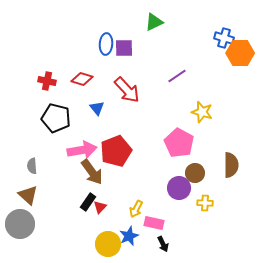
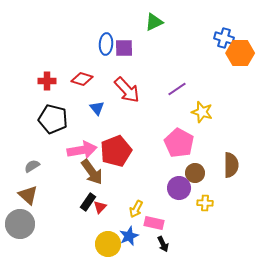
purple line: moved 13 px down
red cross: rotated 12 degrees counterclockwise
black pentagon: moved 3 px left, 1 px down
gray semicircle: rotated 63 degrees clockwise
